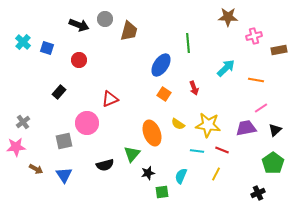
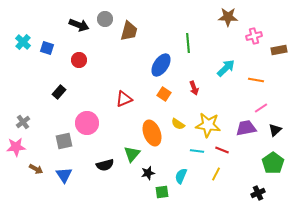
red triangle: moved 14 px right
